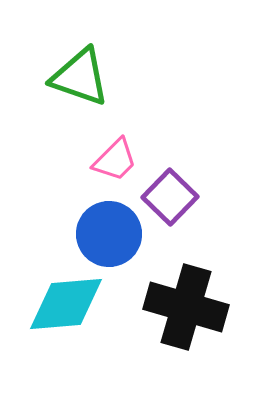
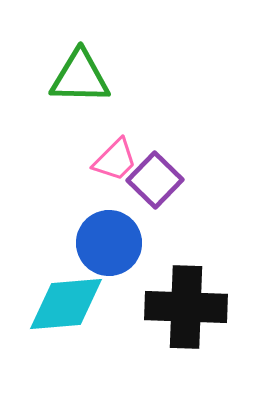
green triangle: rotated 18 degrees counterclockwise
purple square: moved 15 px left, 17 px up
blue circle: moved 9 px down
black cross: rotated 14 degrees counterclockwise
